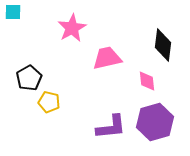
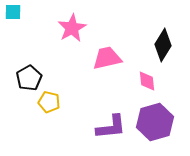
black diamond: rotated 24 degrees clockwise
